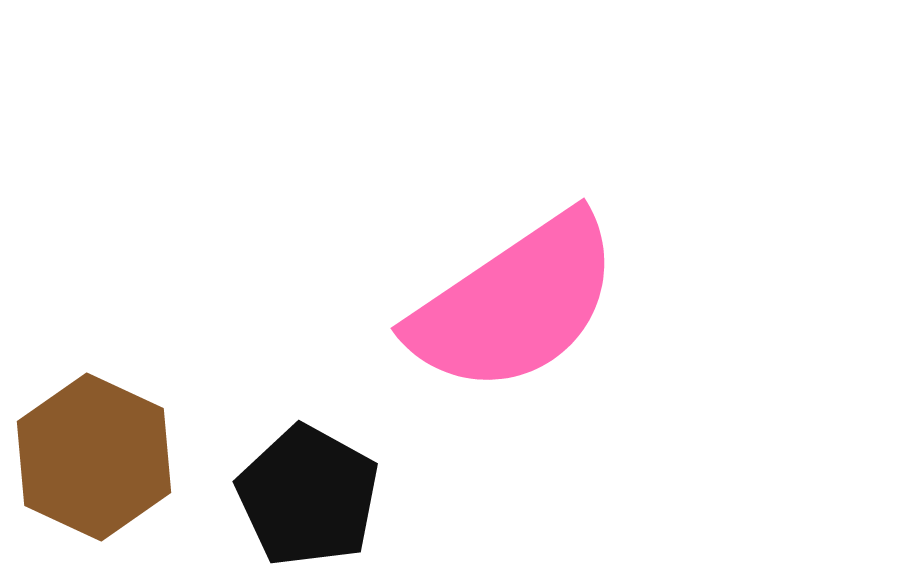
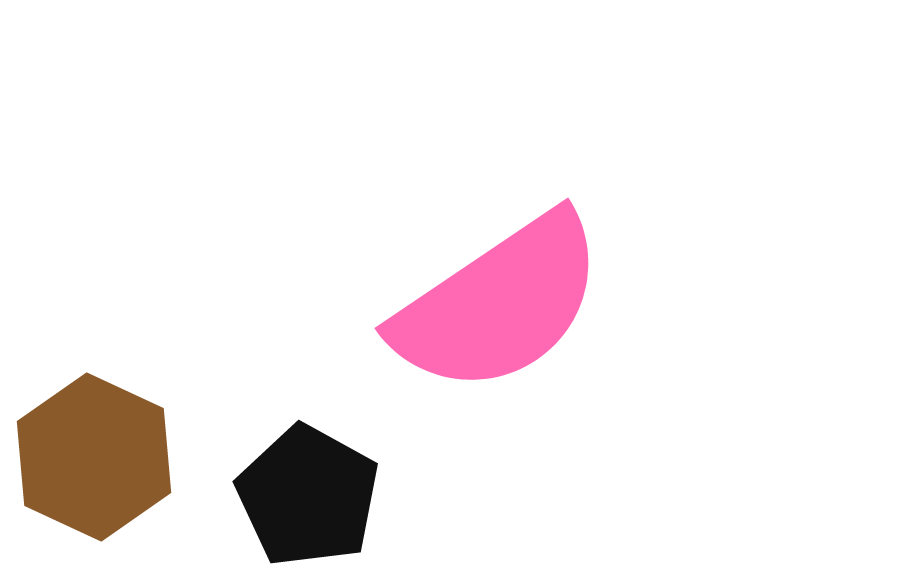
pink semicircle: moved 16 px left
